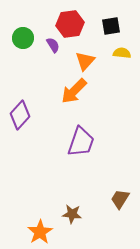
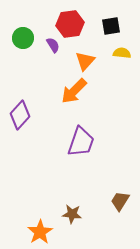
brown trapezoid: moved 2 px down
